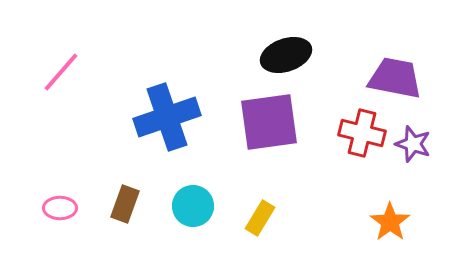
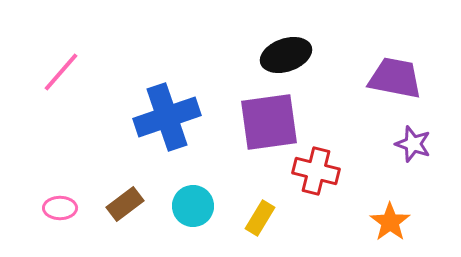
red cross: moved 46 px left, 38 px down
brown rectangle: rotated 33 degrees clockwise
